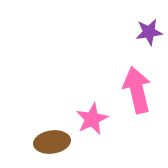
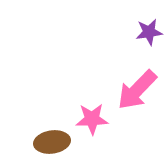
pink arrow: rotated 123 degrees counterclockwise
pink star: rotated 24 degrees clockwise
